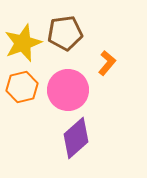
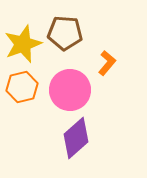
brown pentagon: rotated 12 degrees clockwise
yellow star: moved 1 px down
pink circle: moved 2 px right
